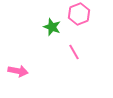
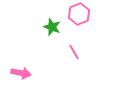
pink arrow: moved 3 px right, 2 px down
